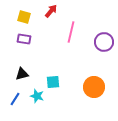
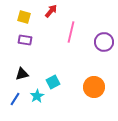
purple rectangle: moved 1 px right, 1 px down
cyan square: rotated 24 degrees counterclockwise
cyan star: rotated 24 degrees clockwise
